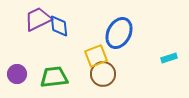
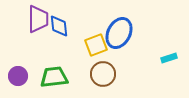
purple trapezoid: rotated 116 degrees clockwise
yellow square: moved 11 px up
purple circle: moved 1 px right, 2 px down
